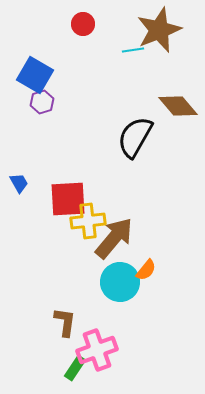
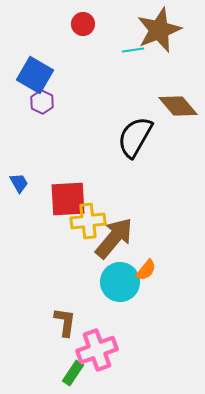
purple hexagon: rotated 15 degrees counterclockwise
green rectangle: moved 2 px left, 5 px down
